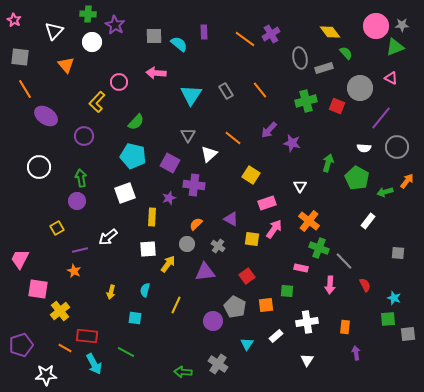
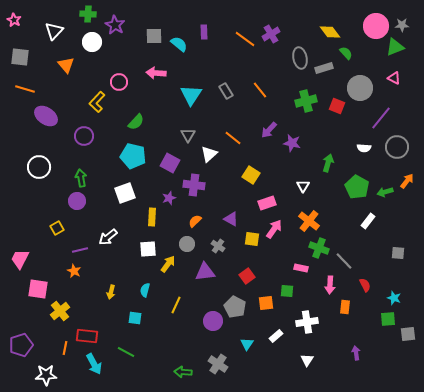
pink triangle at (391, 78): moved 3 px right
orange line at (25, 89): rotated 42 degrees counterclockwise
green pentagon at (357, 178): moved 9 px down
white triangle at (300, 186): moved 3 px right
orange semicircle at (196, 224): moved 1 px left, 3 px up
orange square at (266, 305): moved 2 px up
orange rectangle at (345, 327): moved 20 px up
orange line at (65, 348): rotated 72 degrees clockwise
